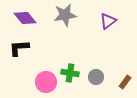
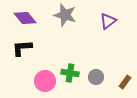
gray star: rotated 25 degrees clockwise
black L-shape: moved 3 px right
pink circle: moved 1 px left, 1 px up
